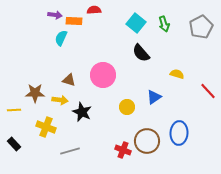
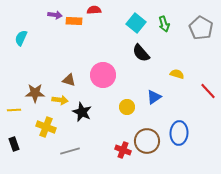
gray pentagon: moved 1 px down; rotated 15 degrees counterclockwise
cyan semicircle: moved 40 px left
black rectangle: rotated 24 degrees clockwise
